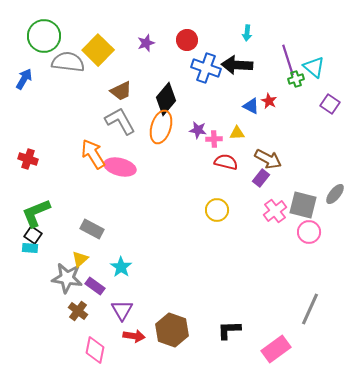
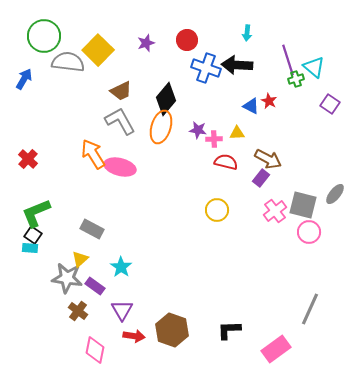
red cross at (28, 159): rotated 24 degrees clockwise
